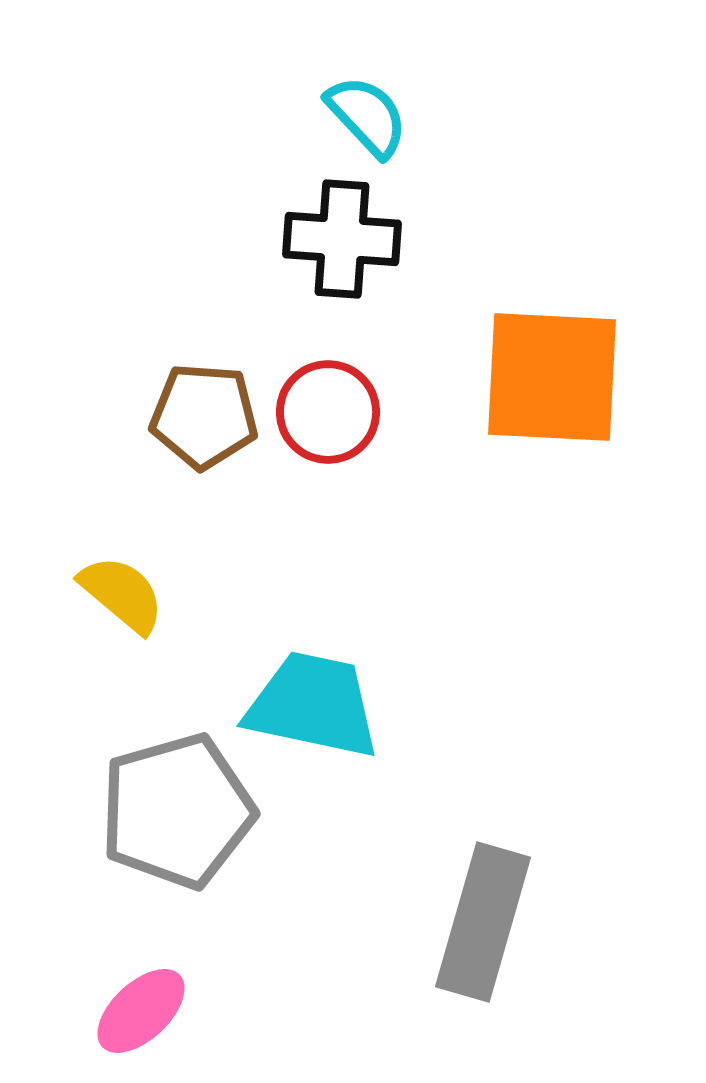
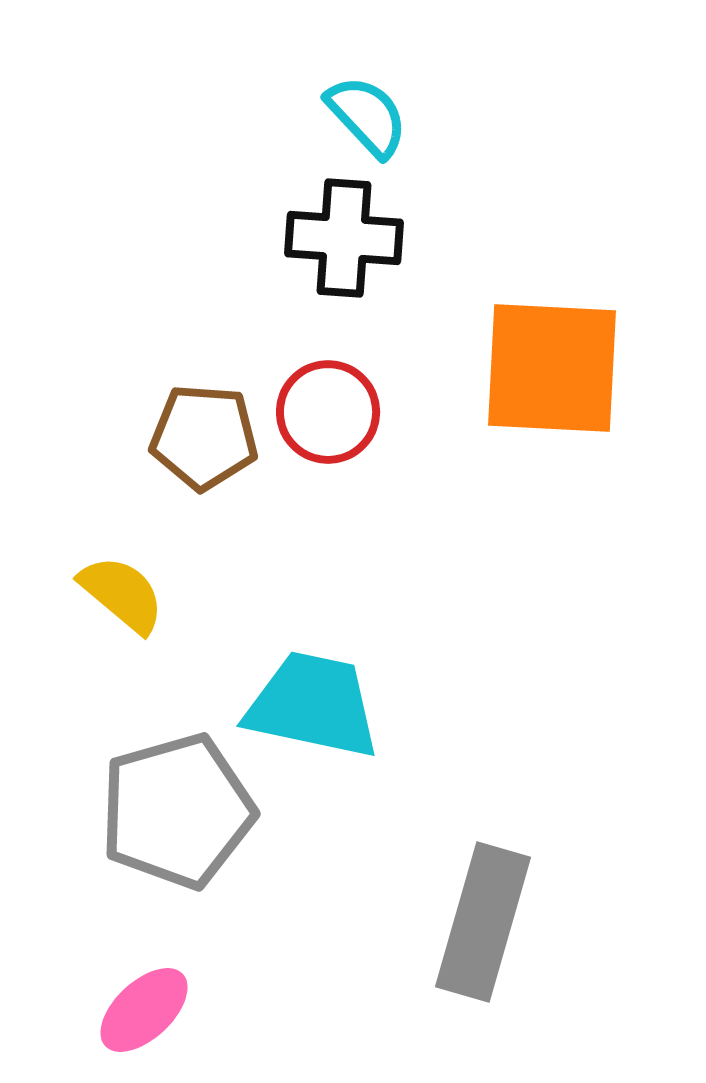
black cross: moved 2 px right, 1 px up
orange square: moved 9 px up
brown pentagon: moved 21 px down
pink ellipse: moved 3 px right, 1 px up
